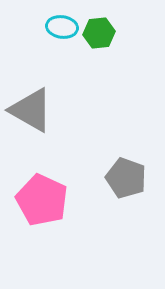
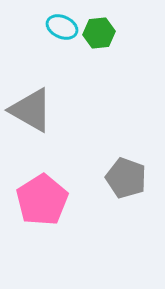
cyan ellipse: rotated 16 degrees clockwise
pink pentagon: rotated 15 degrees clockwise
